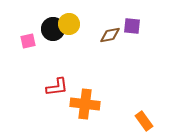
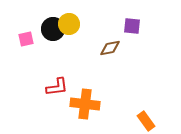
brown diamond: moved 13 px down
pink square: moved 2 px left, 2 px up
orange rectangle: moved 2 px right
